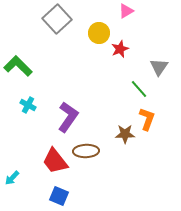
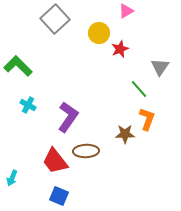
gray square: moved 2 px left
gray triangle: moved 1 px right
cyan arrow: rotated 21 degrees counterclockwise
